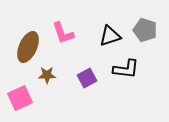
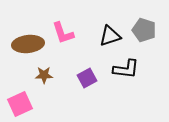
gray pentagon: moved 1 px left
brown ellipse: moved 3 px up; rotated 60 degrees clockwise
brown star: moved 3 px left
pink square: moved 6 px down
